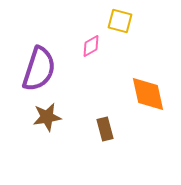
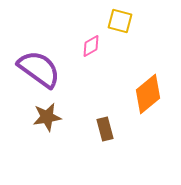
purple semicircle: rotated 72 degrees counterclockwise
orange diamond: rotated 63 degrees clockwise
